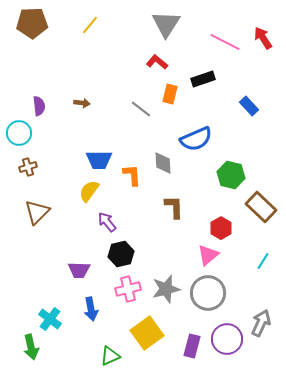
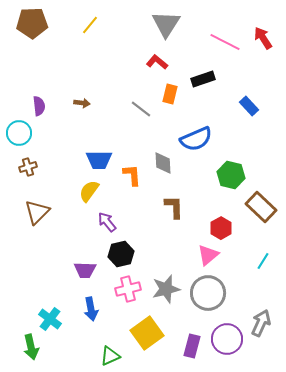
purple trapezoid: moved 6 px right
